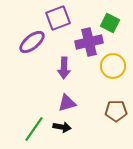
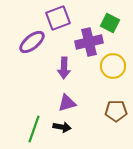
green line: rotated 16 degrees counterclockwise
